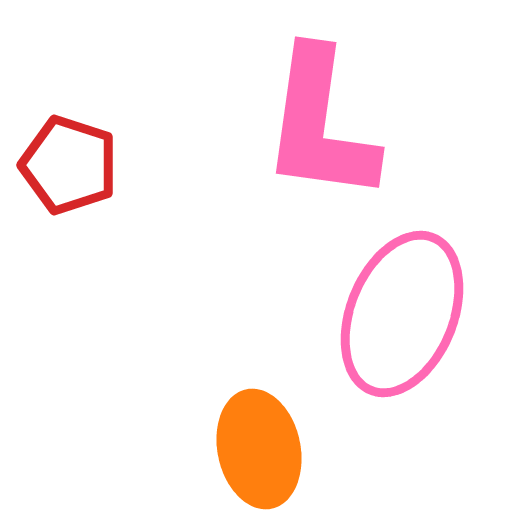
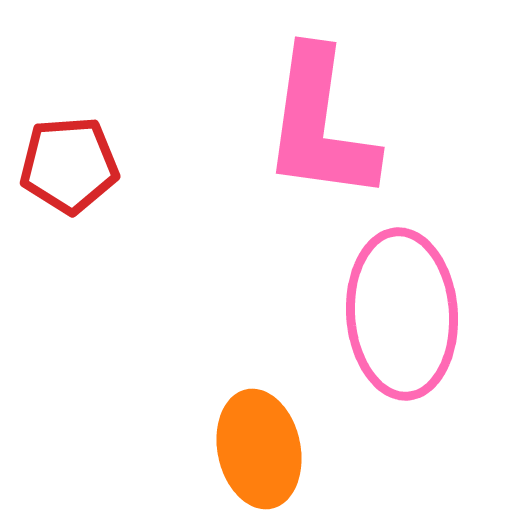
red pentagon: rotated 22 degrees counterclockwise
pink ellipse: rotated 26 degrees counterclockwise
